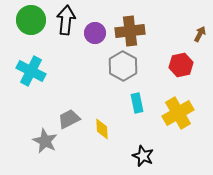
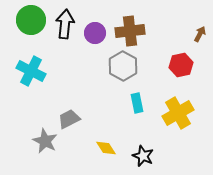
black arrow: moved 1 px left, 4 px down
yellow diamond: moved 4 px right, 19 px down; rotated 30 degrees counterclockwise
